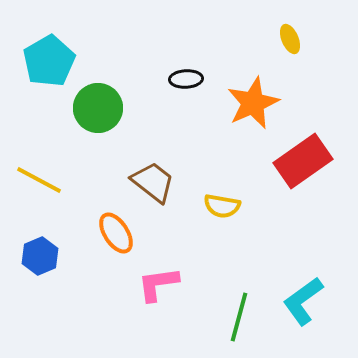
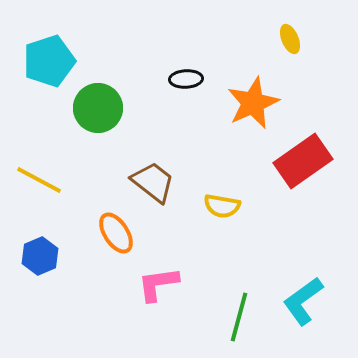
cyan pentagon: rotated 12 degrees clockwise
